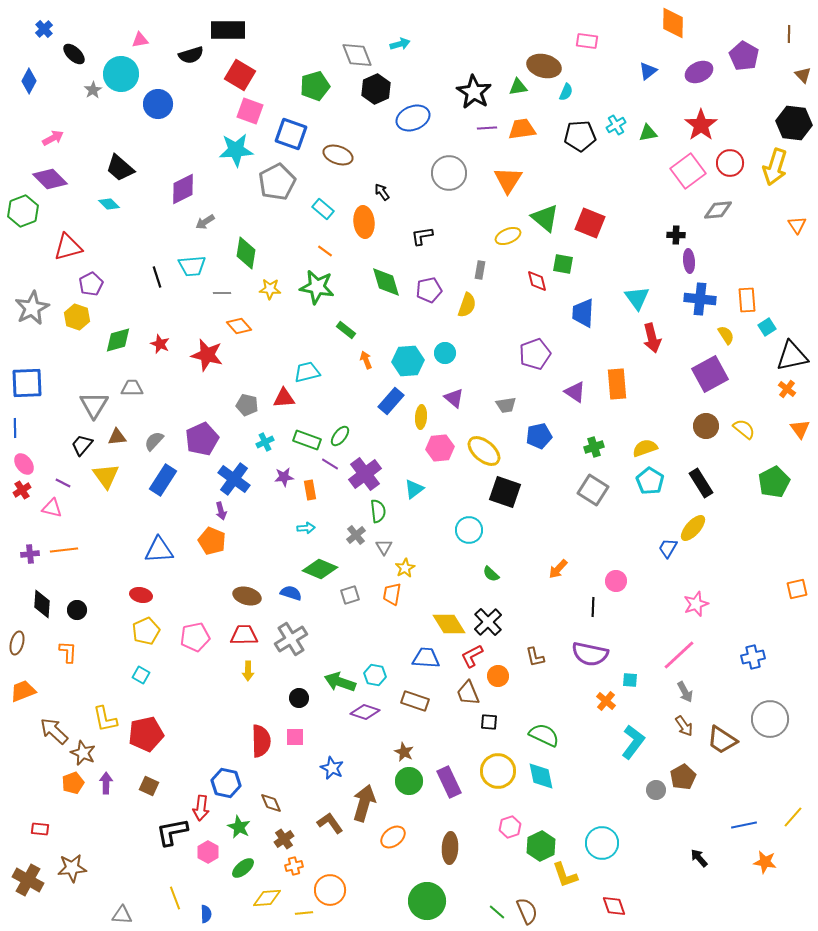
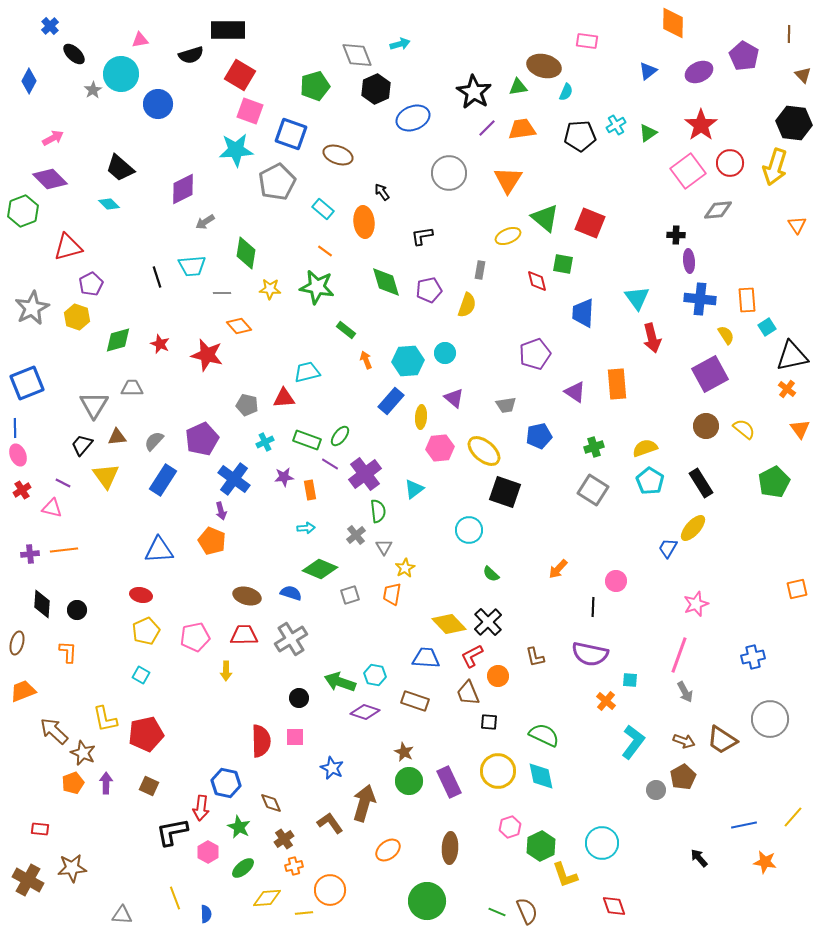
blue cross at (44, 29): moved 6 px right, 3 px up
purple line at (487, 128): rotated 42 degrees counterclockwise
green triangle at (648, 133): rotated 24 degrees counterclockwise
blue square at (27, 383): rotated 20 degrees counterclockwise
pink ellipse at (24, 464): moved 6 px left, 9 px up; rotated 15 degrees clockwise
yellow diamond at (449, 624): rotated 12 degrees counterclockwise
pink line at (679, 655): rotated 27 degrees counterclockwise
yellow arrow at (248, 671): moved 22 px left
brown arrow at (684, 726): moved 15 px down; rotated 35 degrees counterclockwise
orange ellipse at (393, 837): moved 5 px left, 13 px down
green line at (497, 912): rotated 18 degrees counterclockwise
